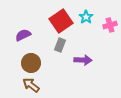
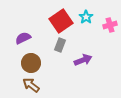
purple semicircle: moved 3 px down
purple arrow: rotated 24 degrees counterclockwise
